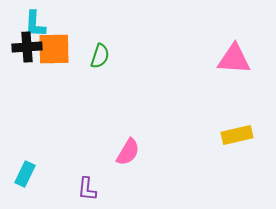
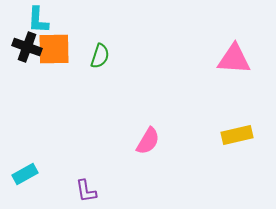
cyan L-shape: moved 3 px right, 4 px up
black cross: rotated 24 degrees clockwise
pink semicircle: moved 20 px right, 11 px up
cyan rectangle: rotated 35 degrees clockwise
purple L-shape: moved 1 px left, 2 px down; rotated 15 degrees counterclockwise
